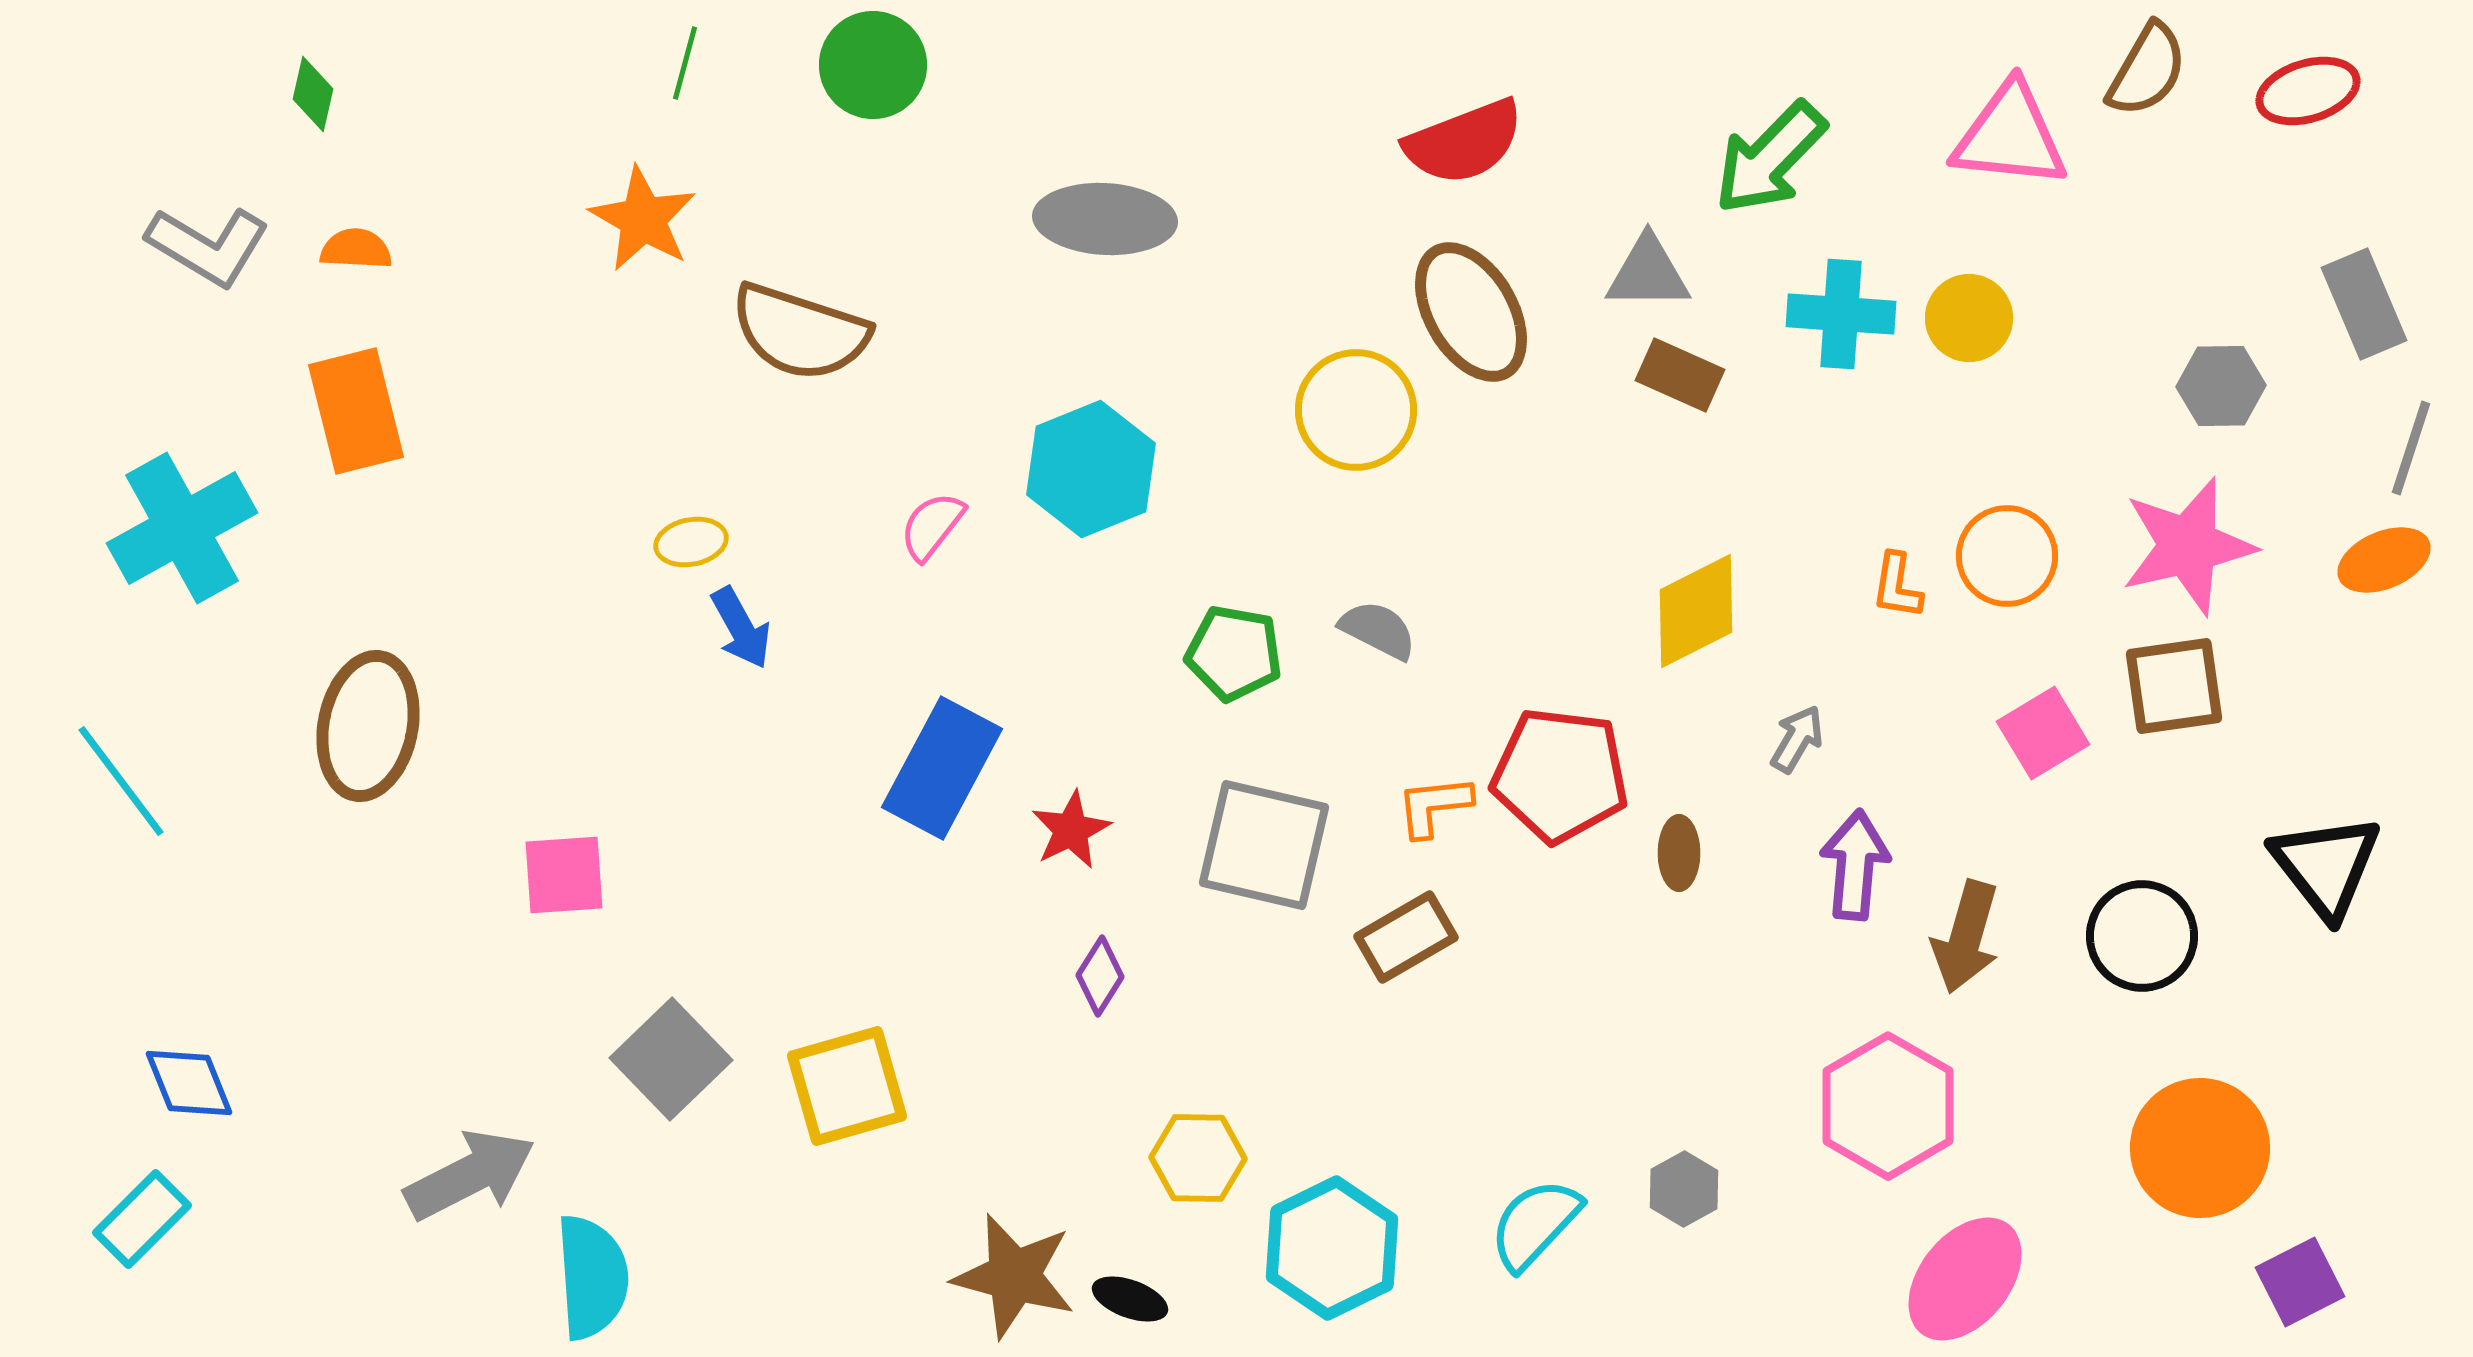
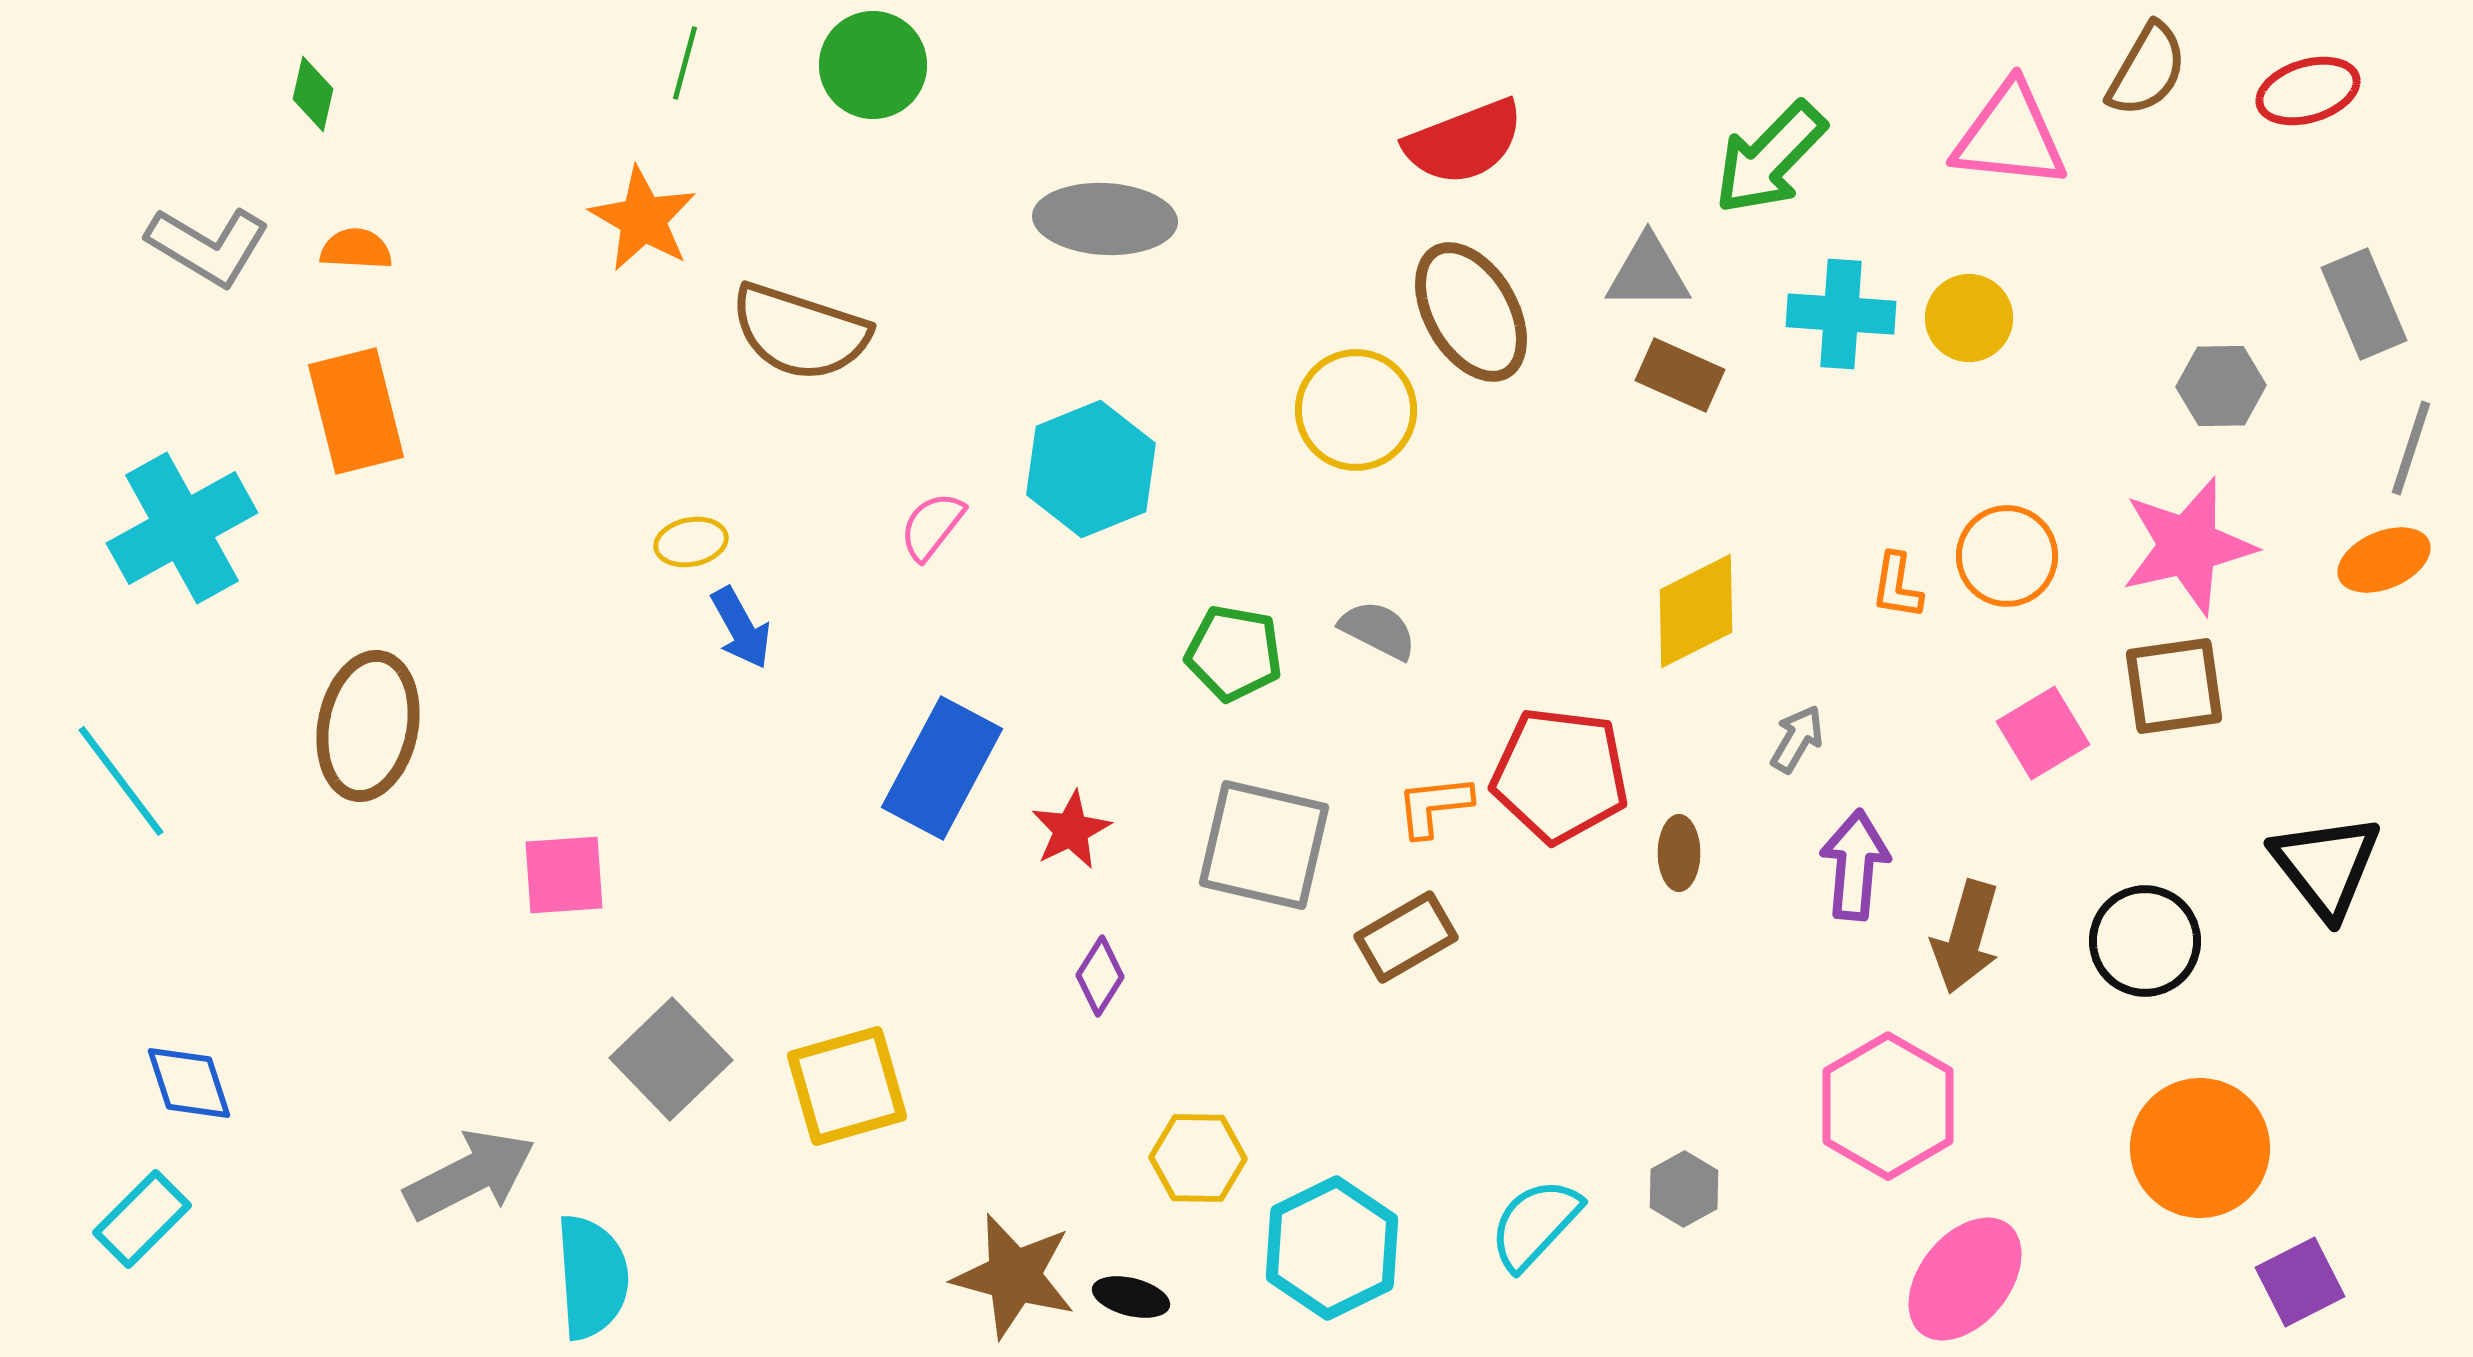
black circle at (2142, 936): moved 3 px right, 5 px down
blue diamond at (189, 1083): rotated 4 degrees clockwise
black ellipse at (1130, 1299): moved 1 px right, 2 px up; rotated 6 degrees counterclockwise
